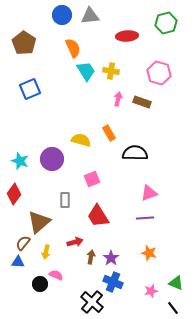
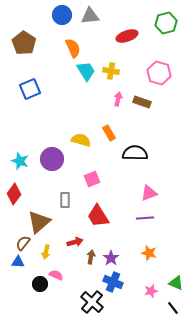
red ellipse: rotated 15 degrees counterclockwise
